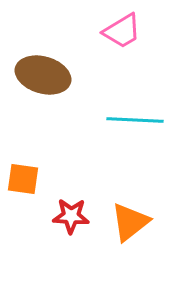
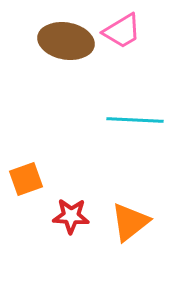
brown ellipse: moved 23 px right, 34 px up; rotated 6 degrees counterclockwise
orange square: moved 3 px right; rotated 28 degrees counterclockwise
